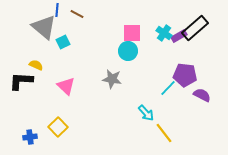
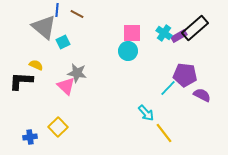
gray star: moved 35 px left, 6 px up
